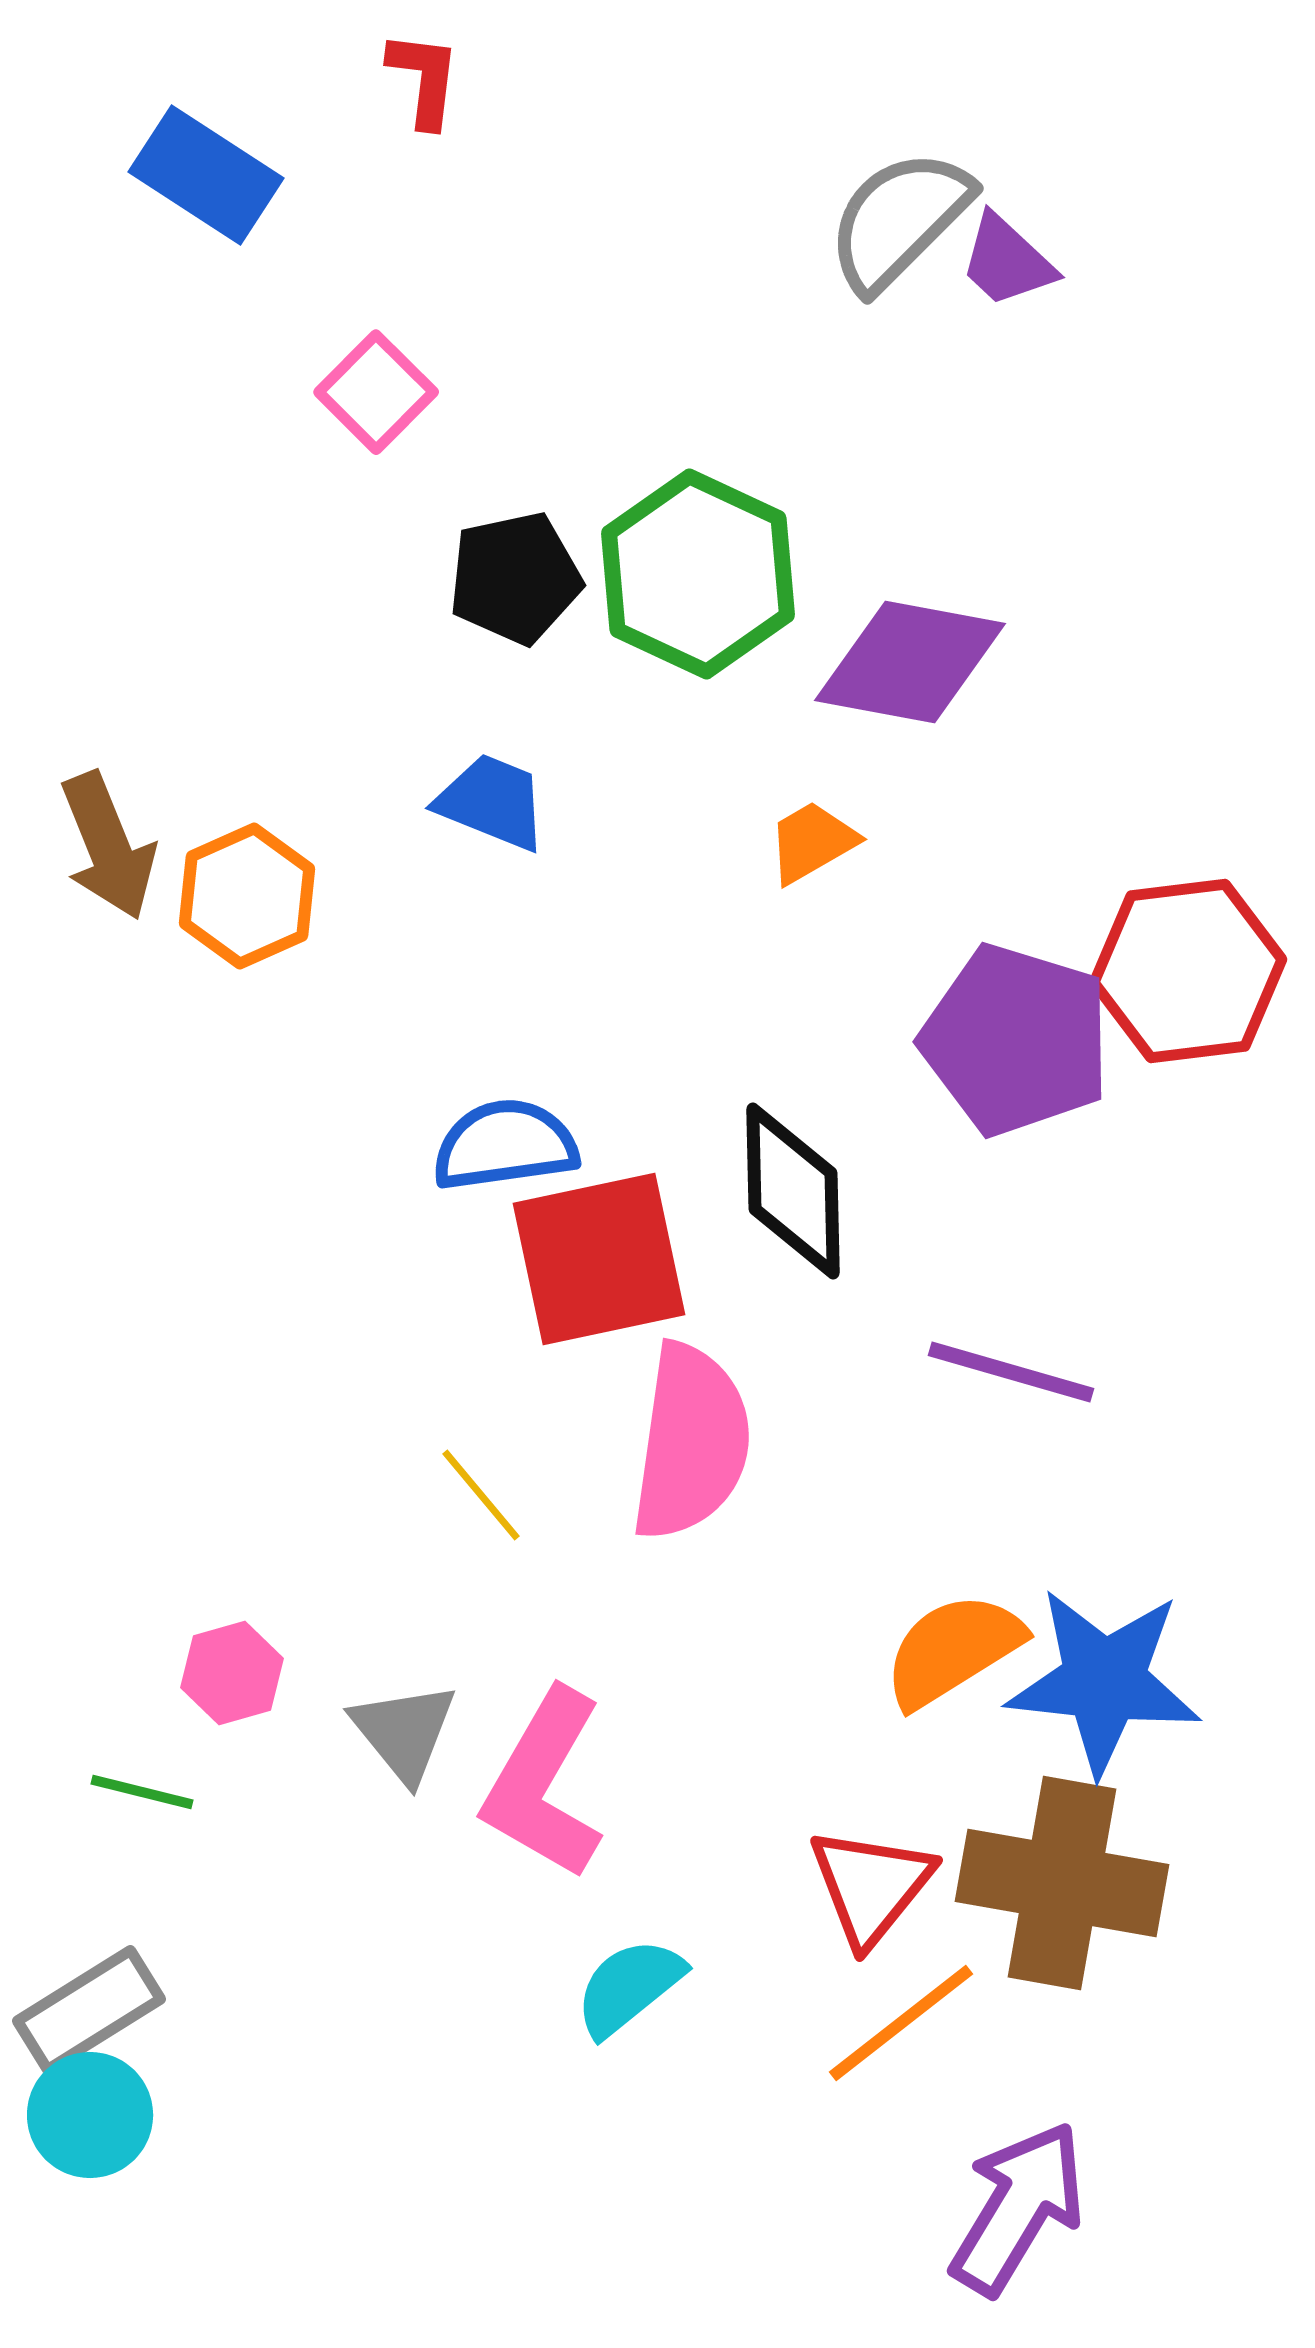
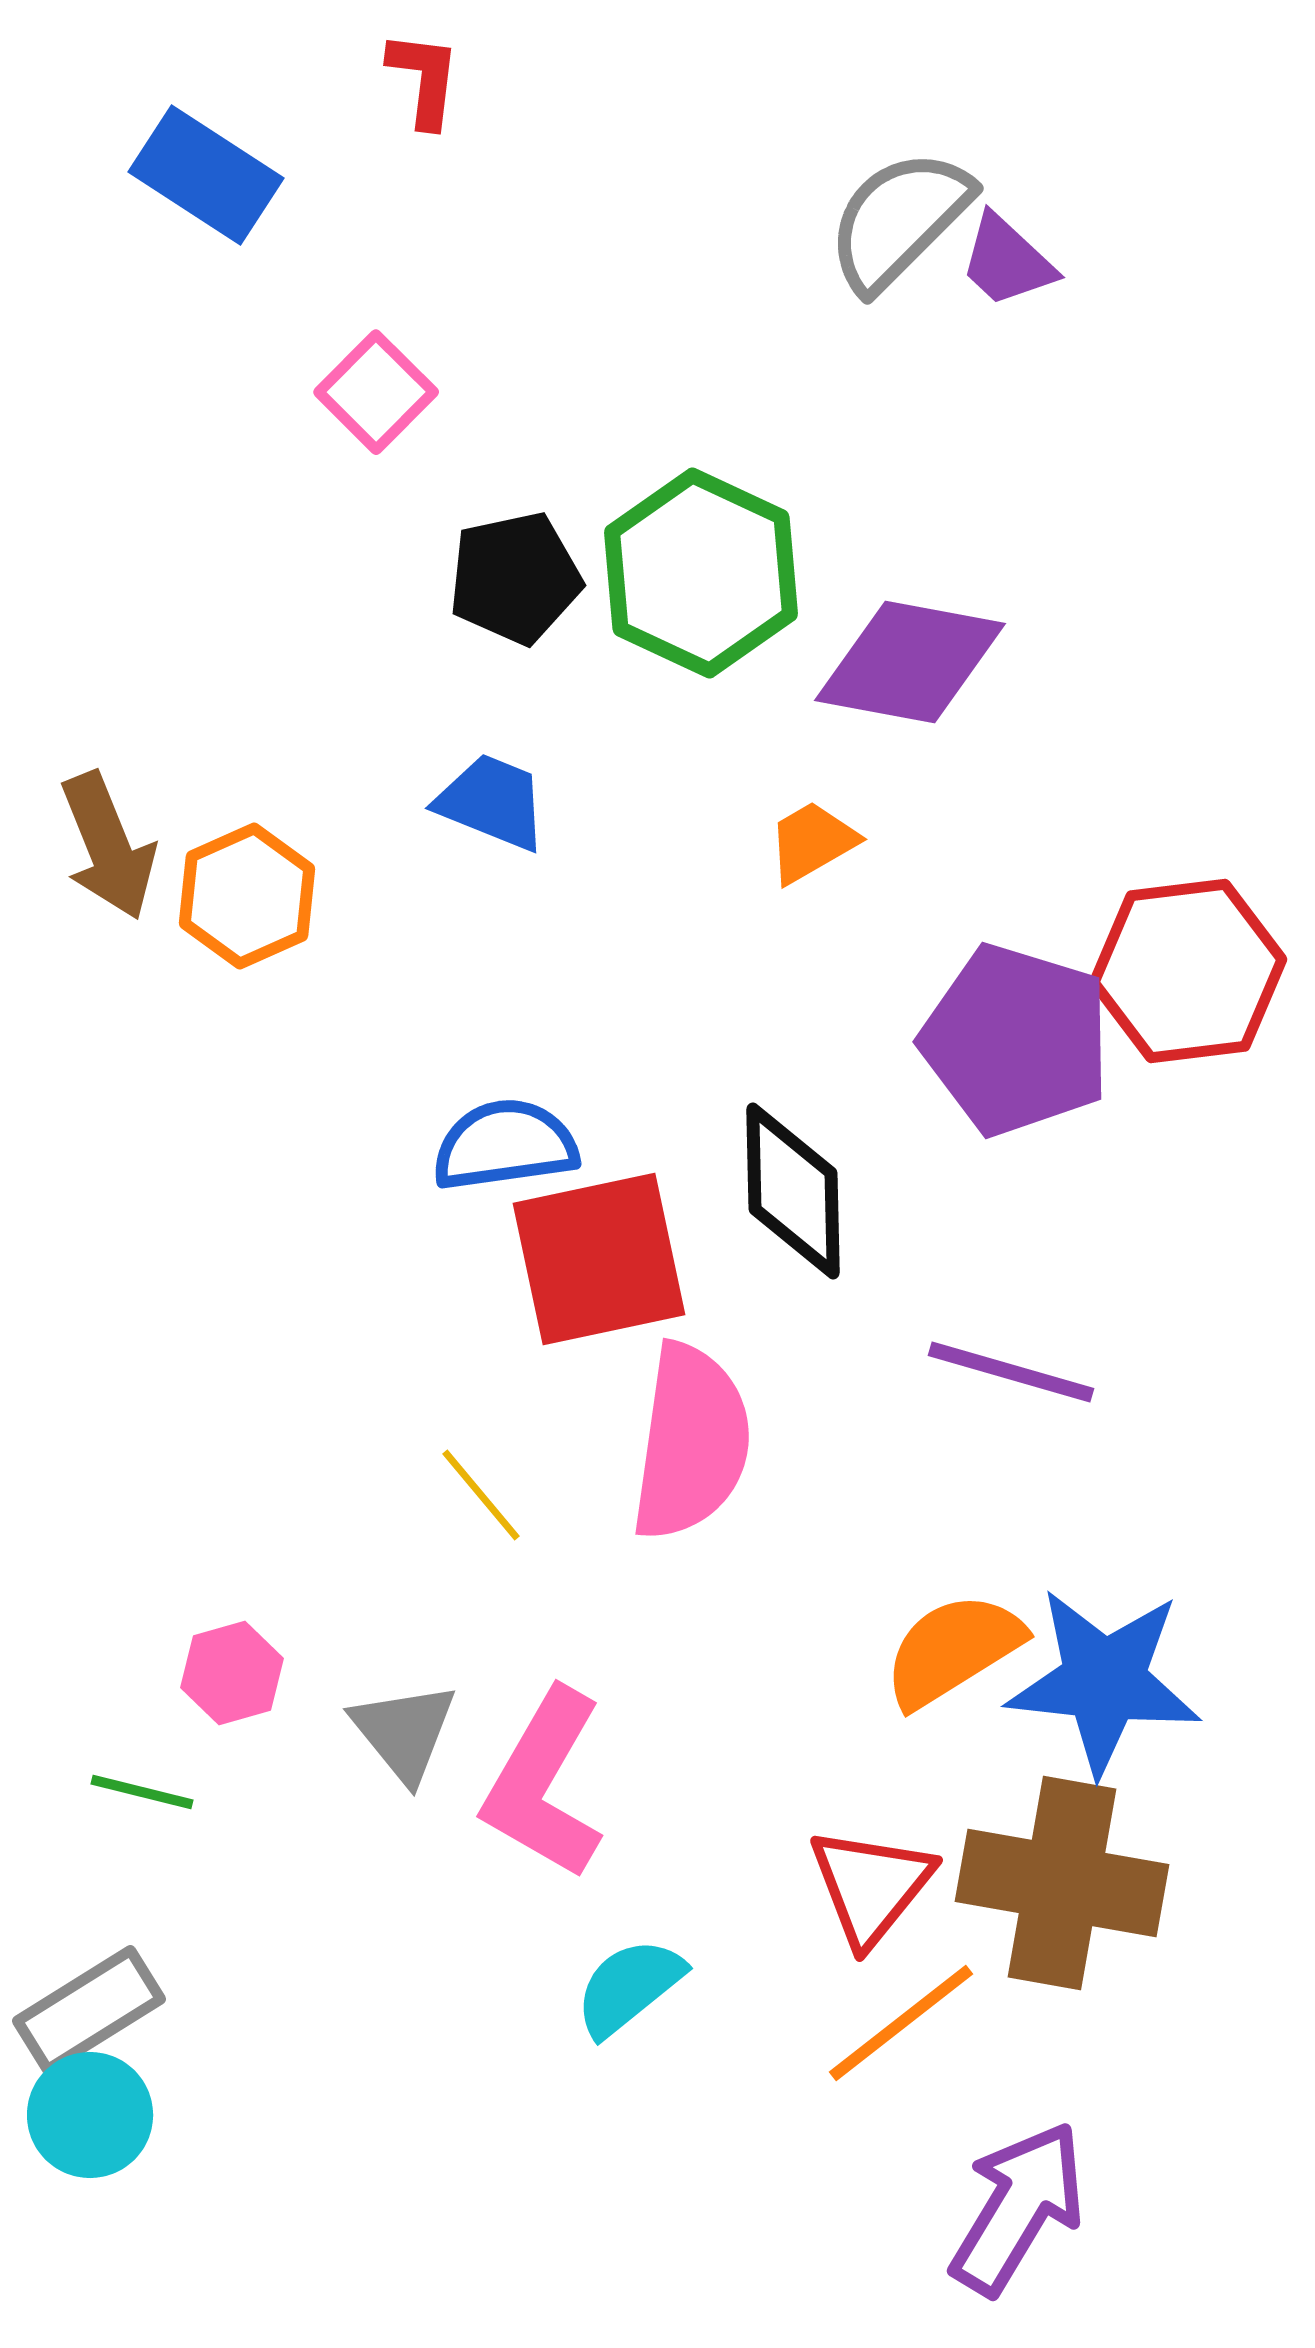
green hexagon: moved 3 px right, 1 px up
